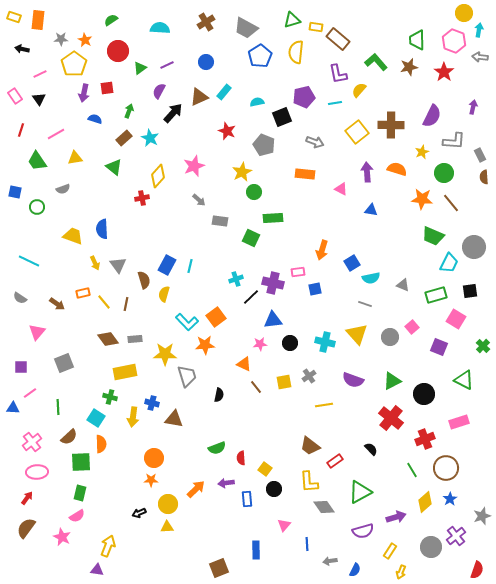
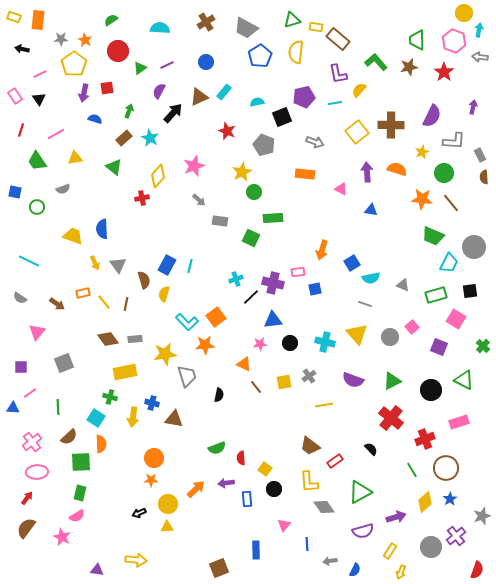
yellow star at (165, 354): rotated 10 degrees counterclockwise
black circle at (424, 394): moved 7 px right, 4 px up
yellow arrow at (108, 546): moved 28 px right, 14 px down; rotated 75 degrees clockwise
